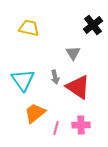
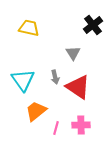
orange trapezoid: moved 1 px right, 2 px up
